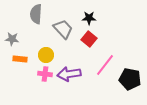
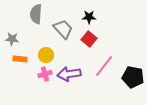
black star: moved 1 px up
pink line: moved 1 px left, 1 px down
pink cross: rotated 24 degrees counterclockwise
black pentagon: moved 3 px right, 2 px up
